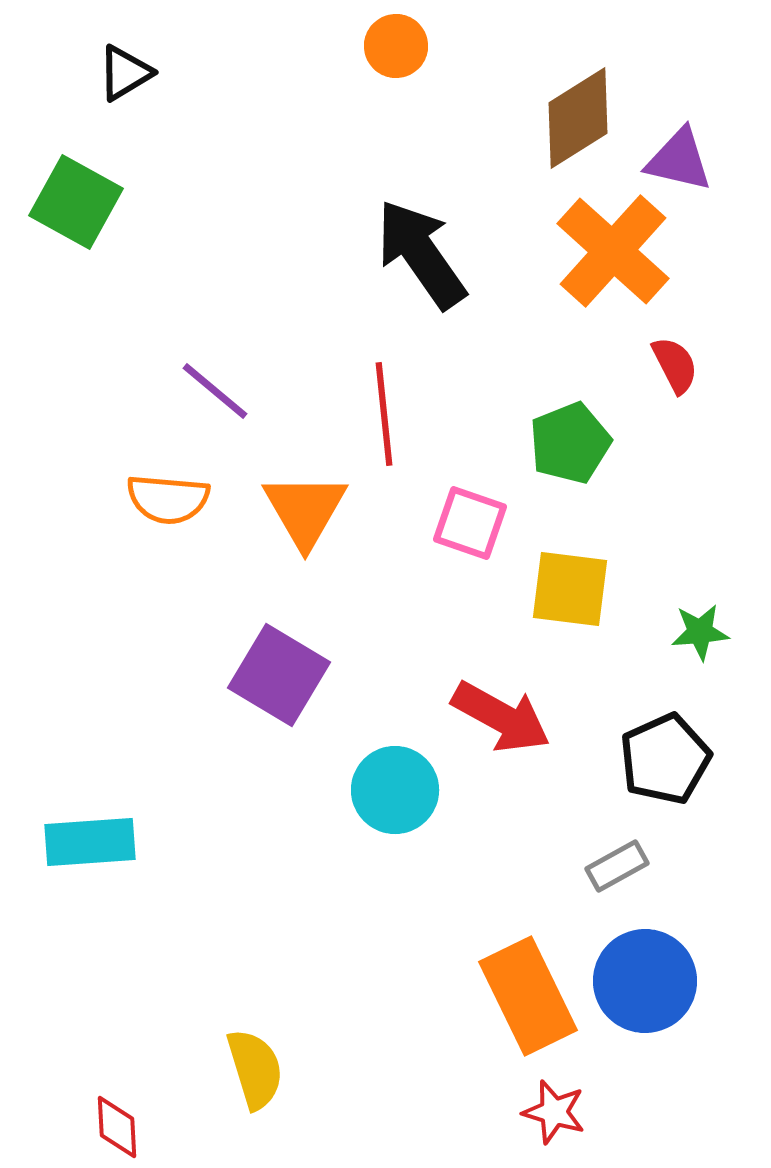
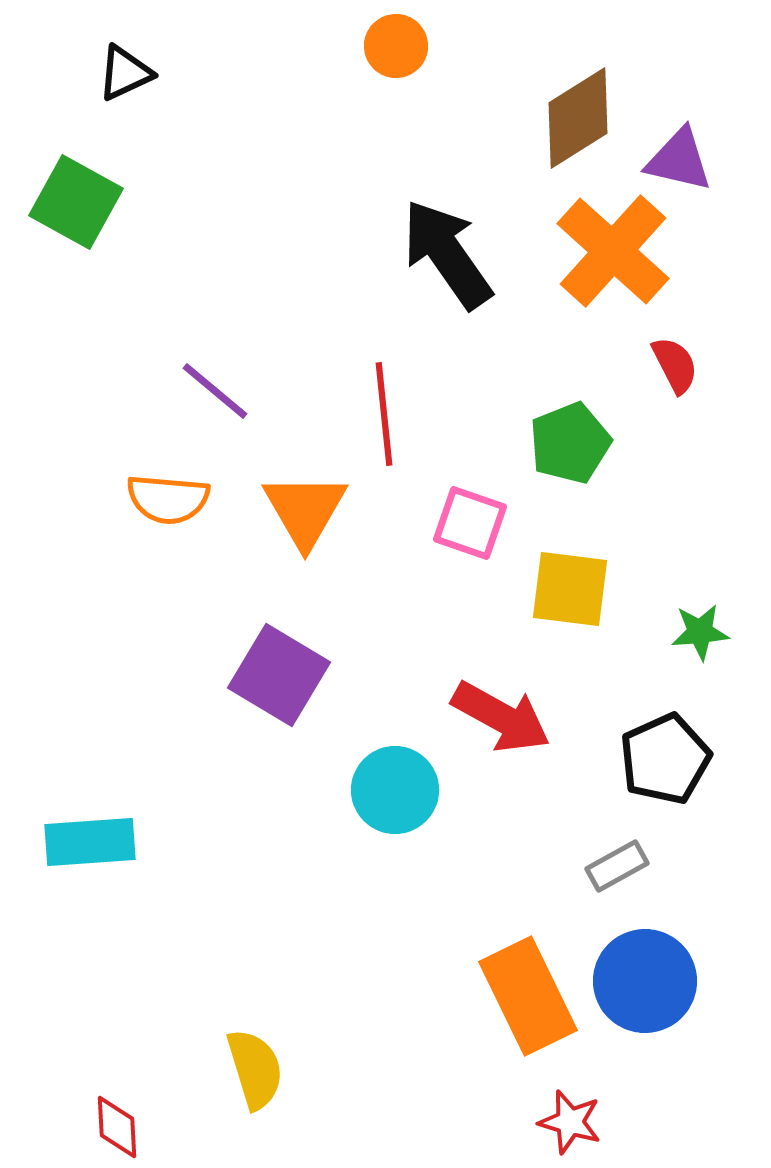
black triangle: rotated 6 degrees clockwise
black arrow: moved 26 px right
red star: moved 16 px right, 10 px down
